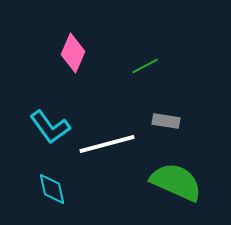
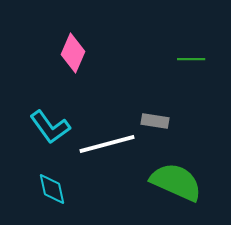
green line: moved 46 px right, 7 px up; rotated 28 degrees clockwise
gray rectangle: moved 11 px left
